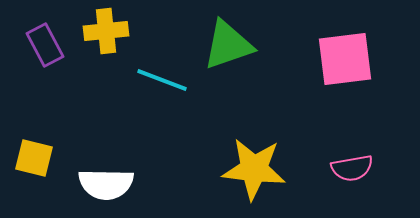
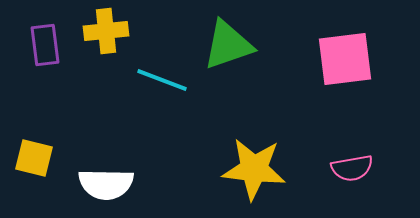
purple rectangle: rotated 21 degrees clockwise
